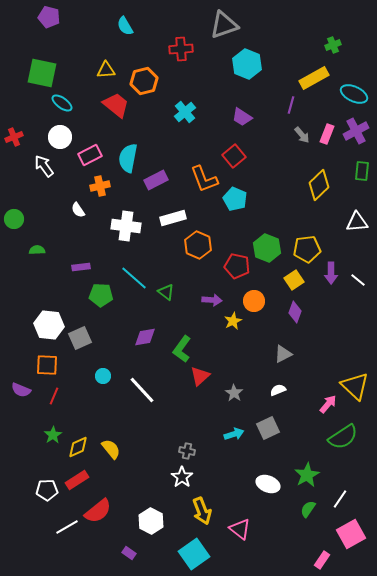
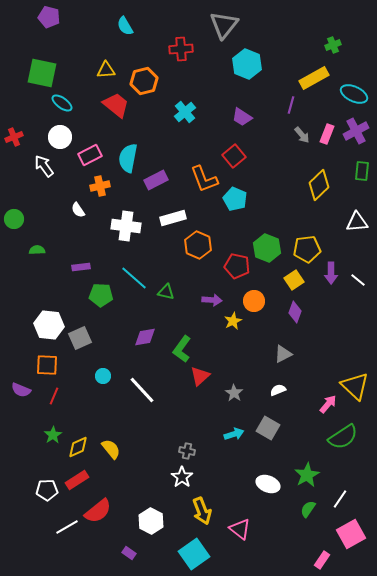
gray triangle at (224, 25): rotated 32 degrees counterclockwise
green triangle at (166, 292): rotated 24 degrees counterclockwise
gray square at (268, 428): rotated 35 degrees counterclockwise
